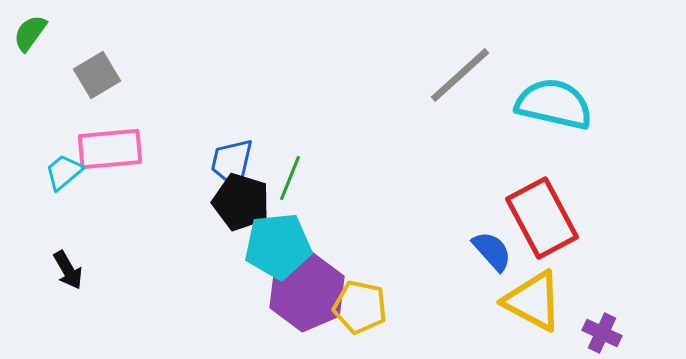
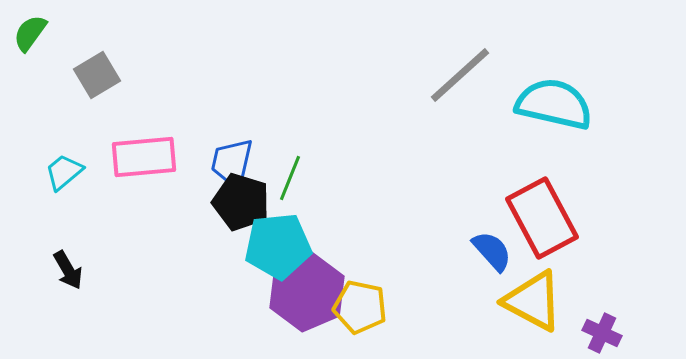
pink rectangle: moved 34 px right, 8 px down
